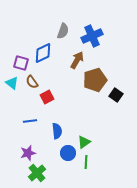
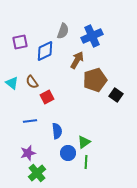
blue diamond: moved 2 px right, 2 px up
purple square: moved 1 px left, 21 px up; rotated 28 degrees counterclockwise
